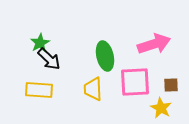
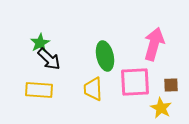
pink arrow: rotated 56 degrees counterclockwise
